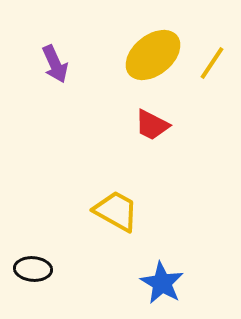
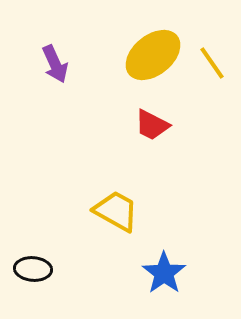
yellow line: rotated 69 degrees counterclockwise
blue star: moved 2 px right, 10 px up; rotated 6 degrees clockwise
